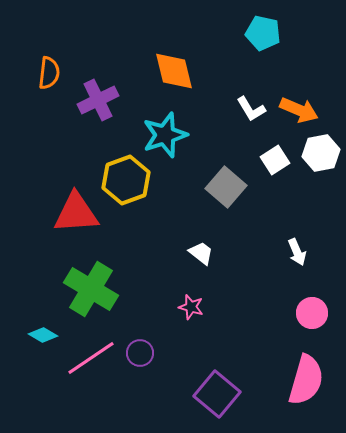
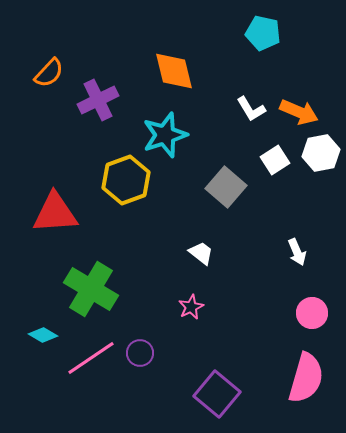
orange semicircle: rotated 36 degrees clockwise
orange arrow: moved 2 px down
red triangle: moved 21 px left
pink star: rotated 30 degrees clockwise
pink semicircle: moved 2 px up
